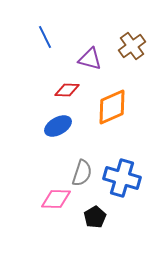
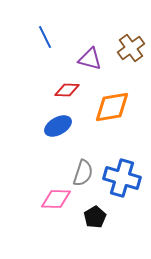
brown cross: moved 1 px left, 2 px down
orange diamond: rotated 15 degrees clockwise
gray semicircle: moved 1 px right
